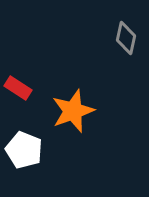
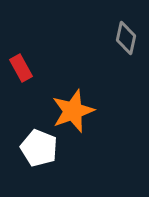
red rectangle: moved 3 px right, 20 px up; rotated 28 degrees clockwise
white pentagon: moved 15 px right, 2 px up
